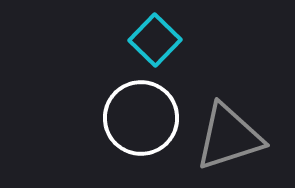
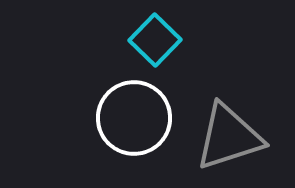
white circle: moved 7 px left
